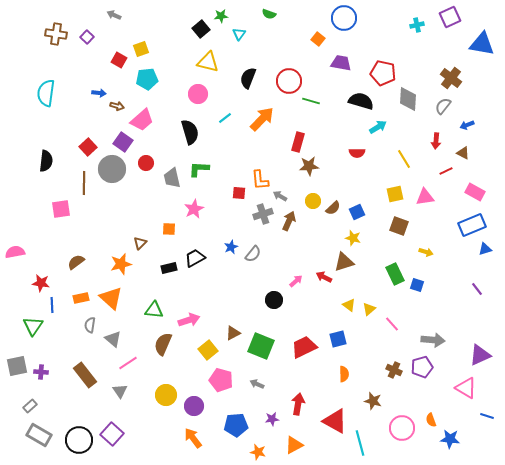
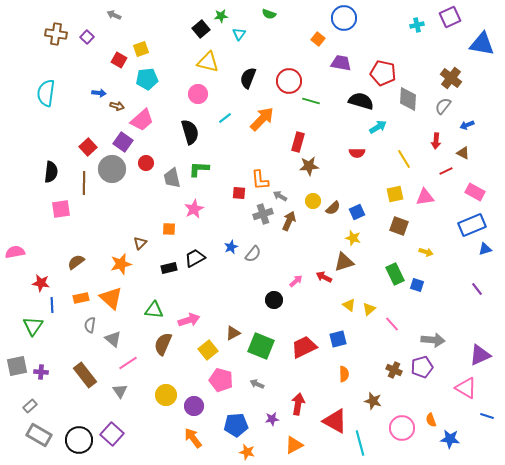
black semicircle at (46, 161): moved 5 px right, 11 px down
orange star at (258, 452): moved 11 px left
